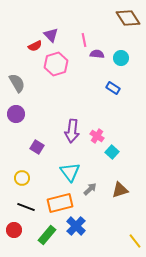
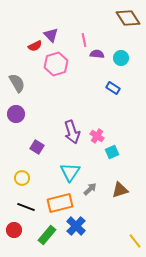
purple arrow: moved 1 px down; rotated 25 degrees counterclockwise
cyan square: rotated 24 degrees clockwise
cyan triangle: rotated 10 degrees clockwise
